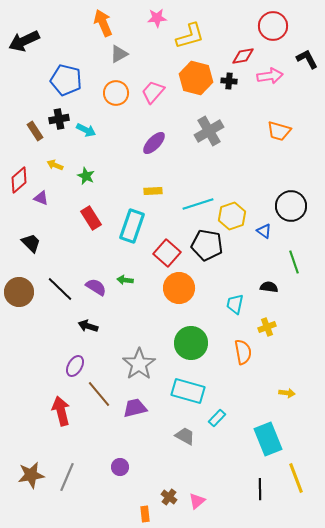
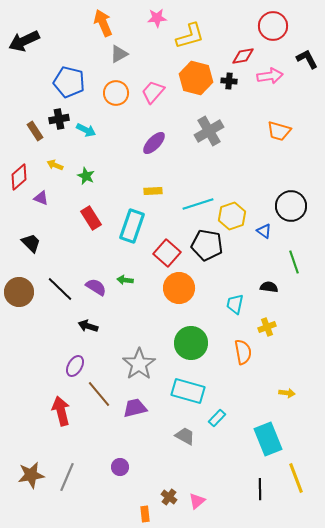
blue pentagon at (66, 80): moved 3 px right, 2 px down
red diamond at (19, 180): moved 3 px up
